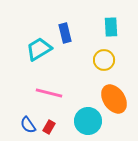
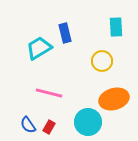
cyan rectangle: moved 5 px right
cyan trapezoid: moved 1 px up
yellow circle: moved 2 px left, 1 px down
orange ellipse: rotated 72 degrees counterclockwise
cyan circle: moved 1 px down
